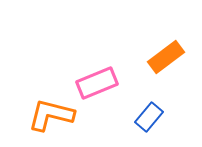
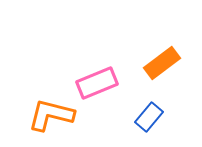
orange rectangle: moved 4 px left, 6 px down
